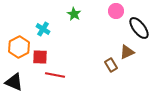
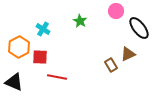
green star: moved 6 px right, 7 px down
brown triangle: moved 1 px right, 2 px down
red line: moved 2 px right, 2 px down
